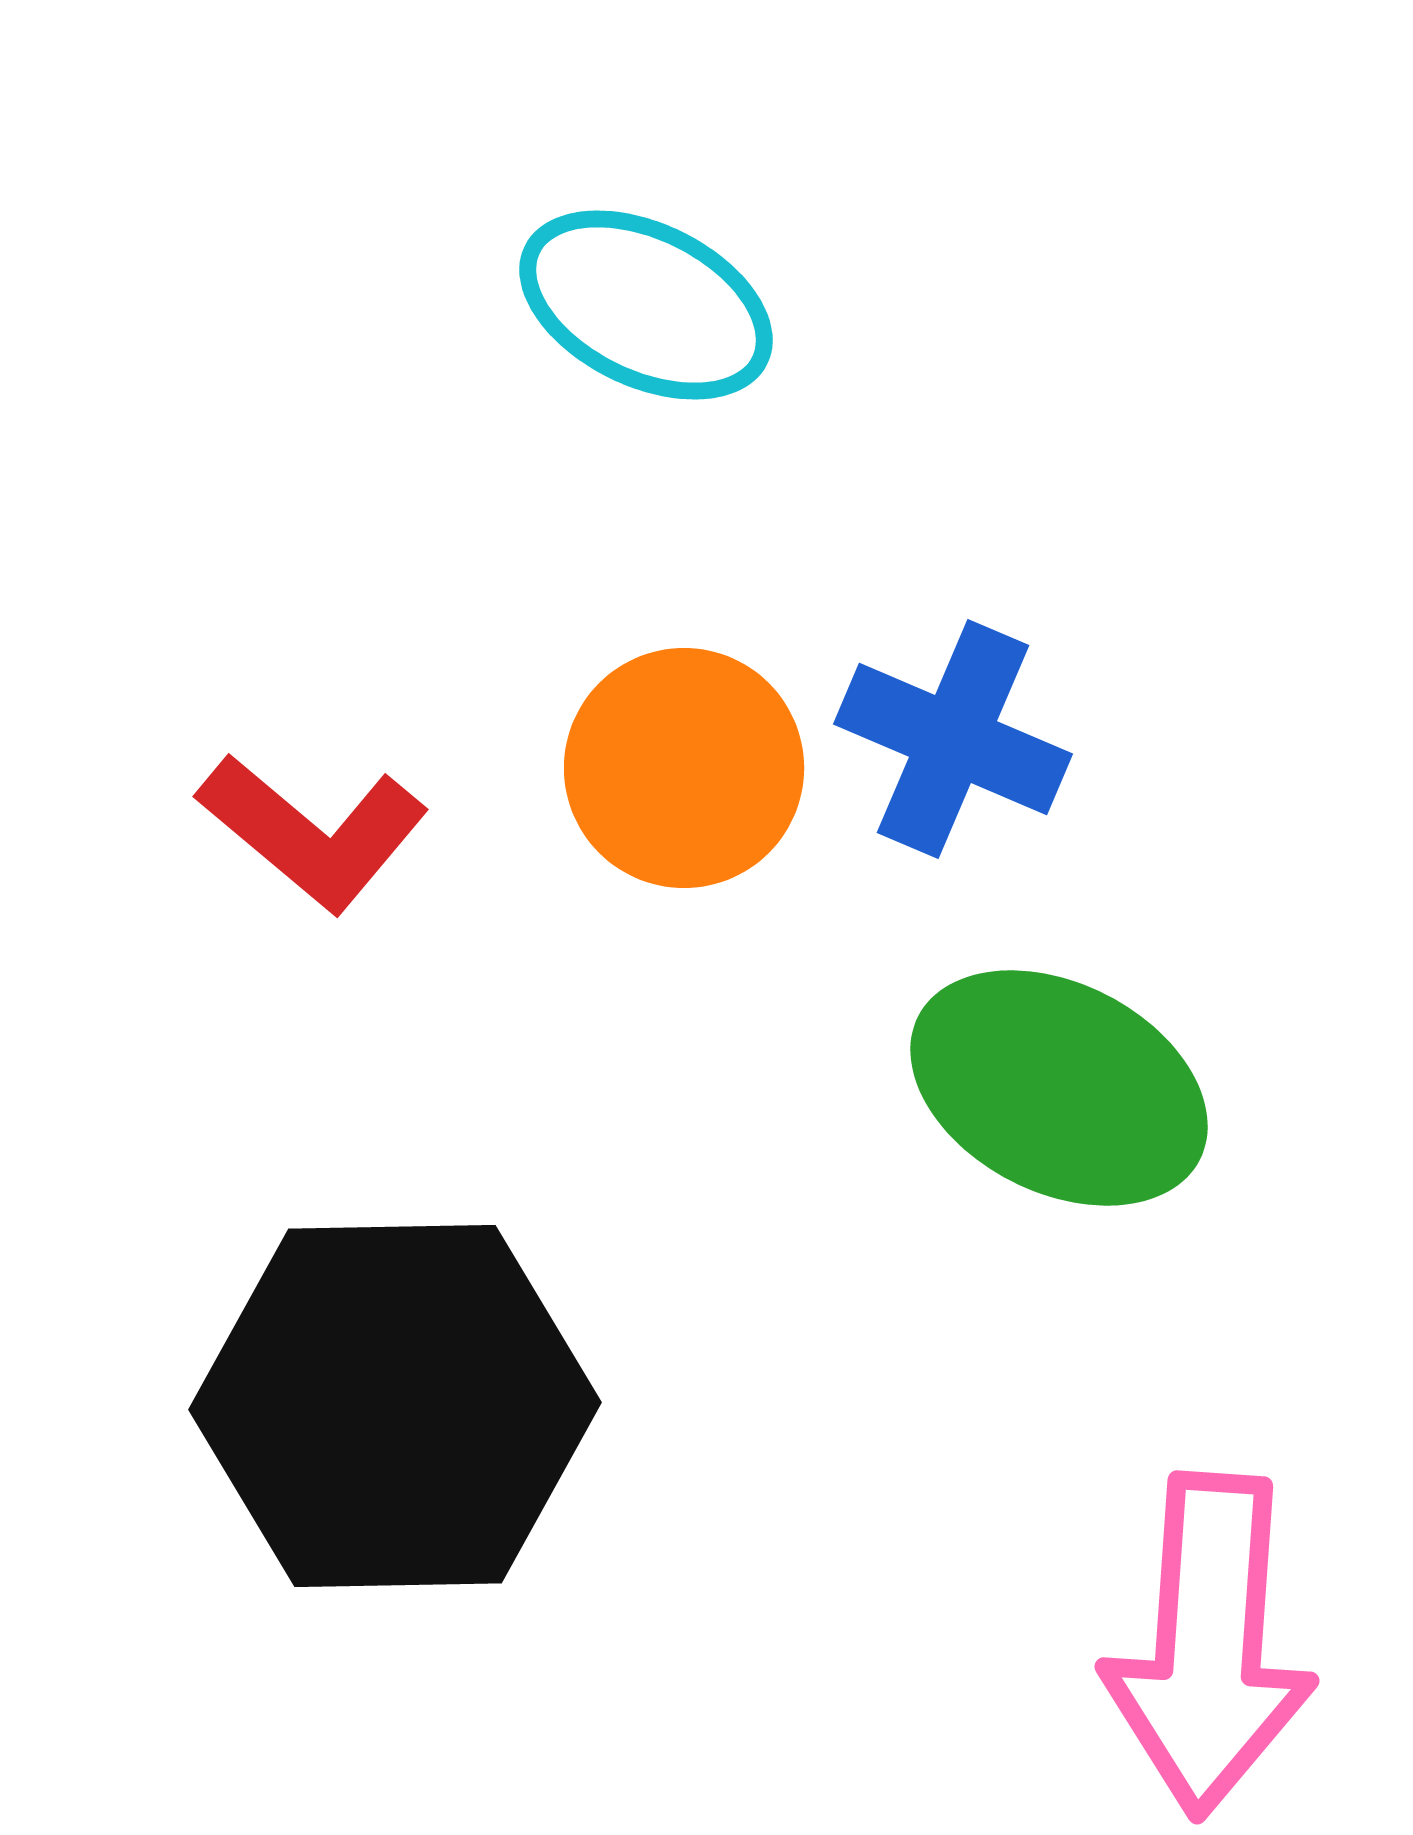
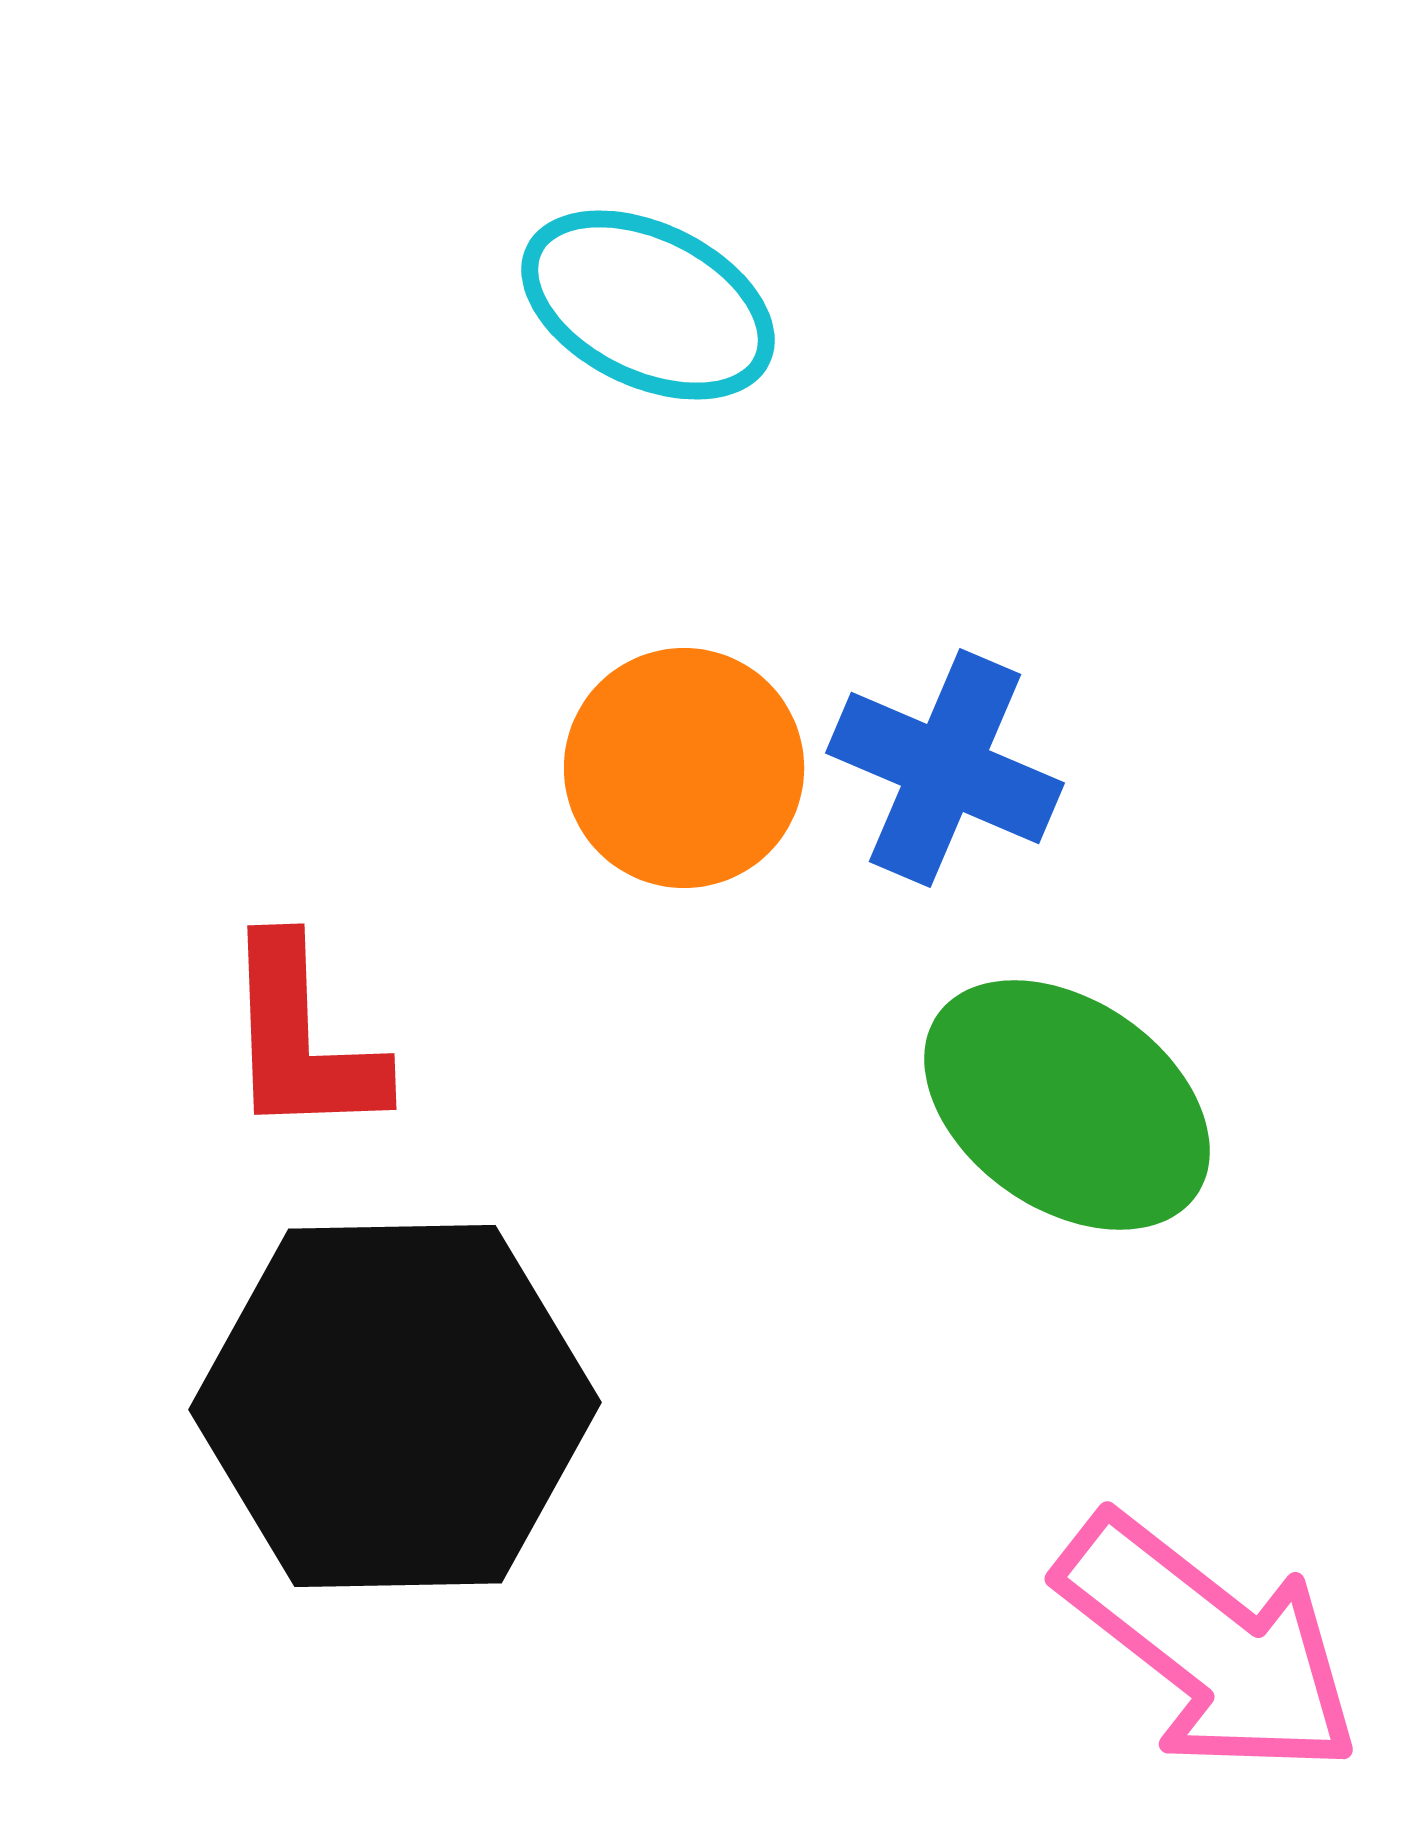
cyan ellipse: moved 2 px right
blue cross: moved 8 px left, 29 px down
red L-shape: moved 11 px left, 207 px down; rotated 48 degrees clockwise
green ellipse: moved 8 px right, 17 px down; rotated 8 degrees clockwise
pink arrow: rotated 56 degrees counterclockwise
